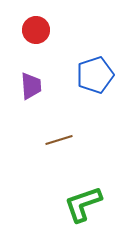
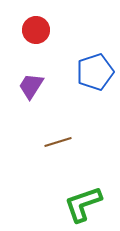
blue pentagon: moved 3 px up
purple trapezoid: rotated 144 degrees counterclockwise
brown line: moved 1 px left, 2 px down
